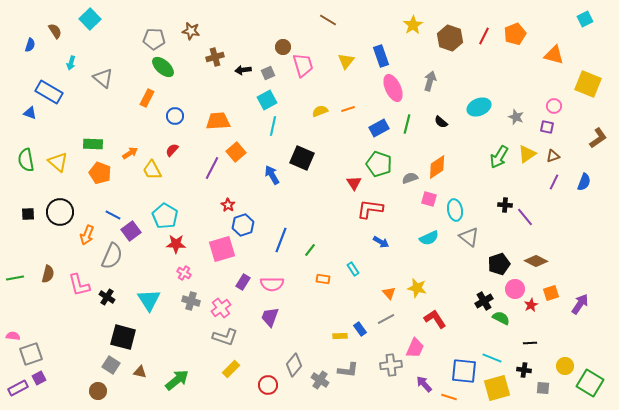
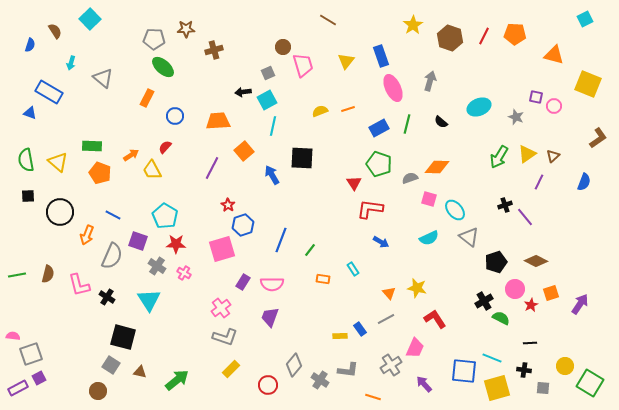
brown star at (191, 31): moved 5 px left, 2 px up; rotated 12 degrees counterclockwise
orange pentagon at (515, 34): rotated 25 degrees clockwise
brown cross at (215, 57): moved 1 px left, 7 px up
black arrow at (243, 70): moved 22 px down
purple square at (547, 127): moved 11 px left, 30 px up
green rectangle at (93, 144): moved 1 px left, 2 px down
red semicircle at (172, 150): moved 7 px left, 3 px up
orange square at (236, 152): moved 8 px right, 1 px up
orange arrow at (130, 153): moved 1 px right, 2 px down
brown triangle at (553, 156): rotated 24 degrees counterclockwise
black square at (302, 158): rotated 20 degrees counterclockwise
orange diamond at (437, 167): rotated 35 degrees clockwise
purple line at (554, 182): moved 15 px left
black cross at (505, 205): rotated 24 degrees counterclockwise
cyan ellipse at (455, 210): rotated 30 degrees counterclockwise
black square at (28, 214): moved 18 px up
purple square at (131, 231): moved 7 px right, 10 px down; rotated 36 degrees counterclockwise
black pentagon at (499, 264): moved 3 px left, 2 px up
green line at (15, 278): moved 2 px right, 3 px up
gray cross at (191, 301): moved 34 px left, 35 px up; rotated 18 degrees clockwise
gray cross at (391, 365): rotated 25 degrees counterclockwise
orange line at (449, 397): moved 76 px left
